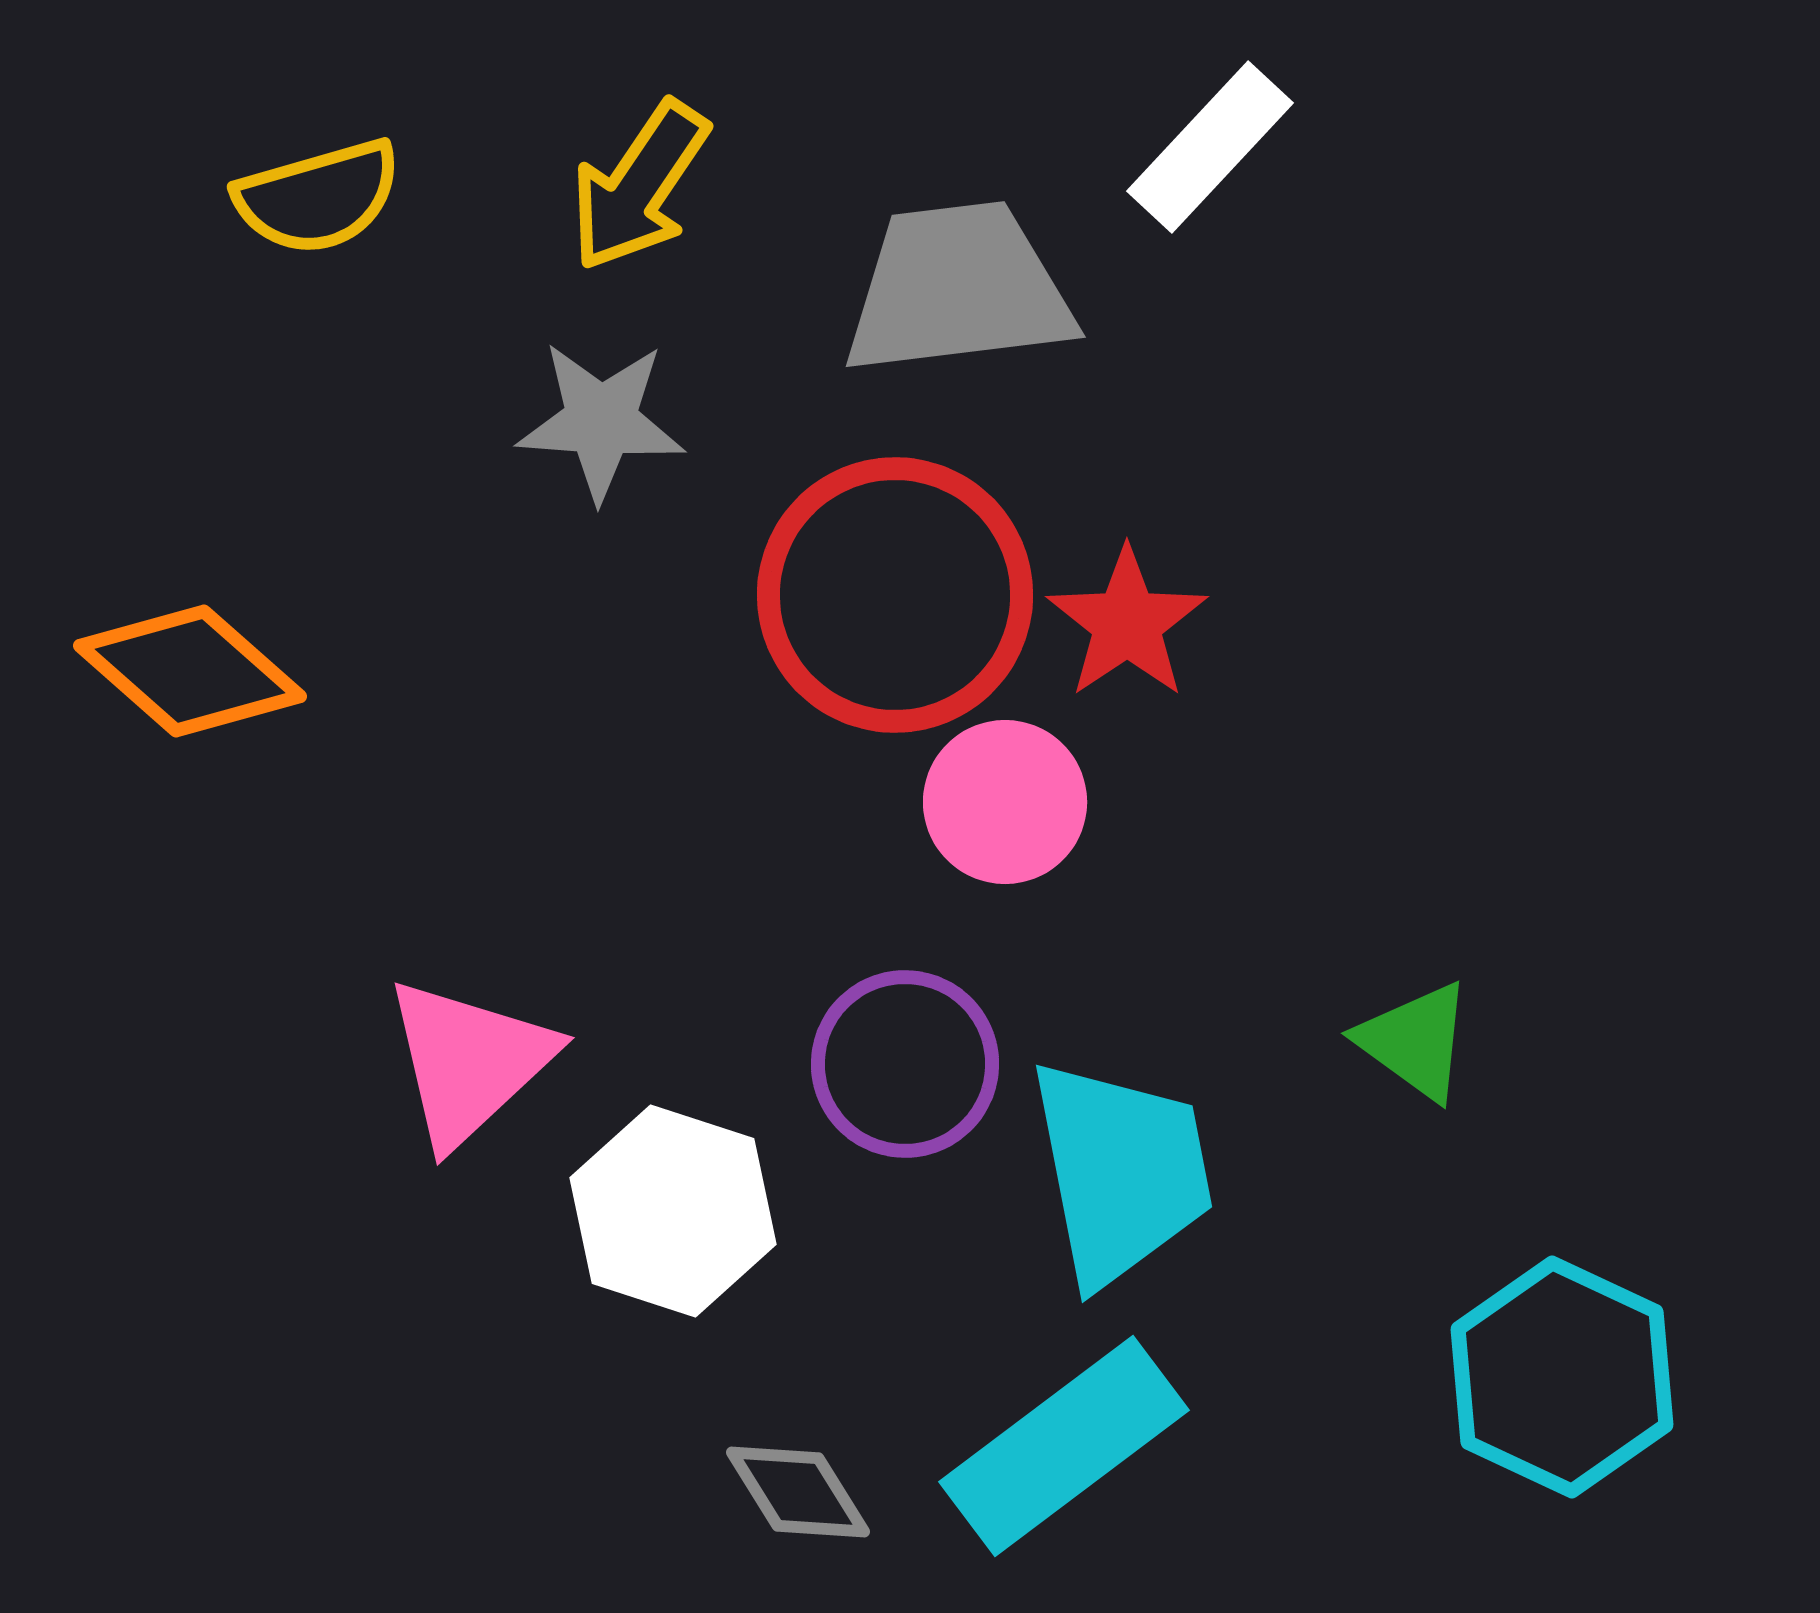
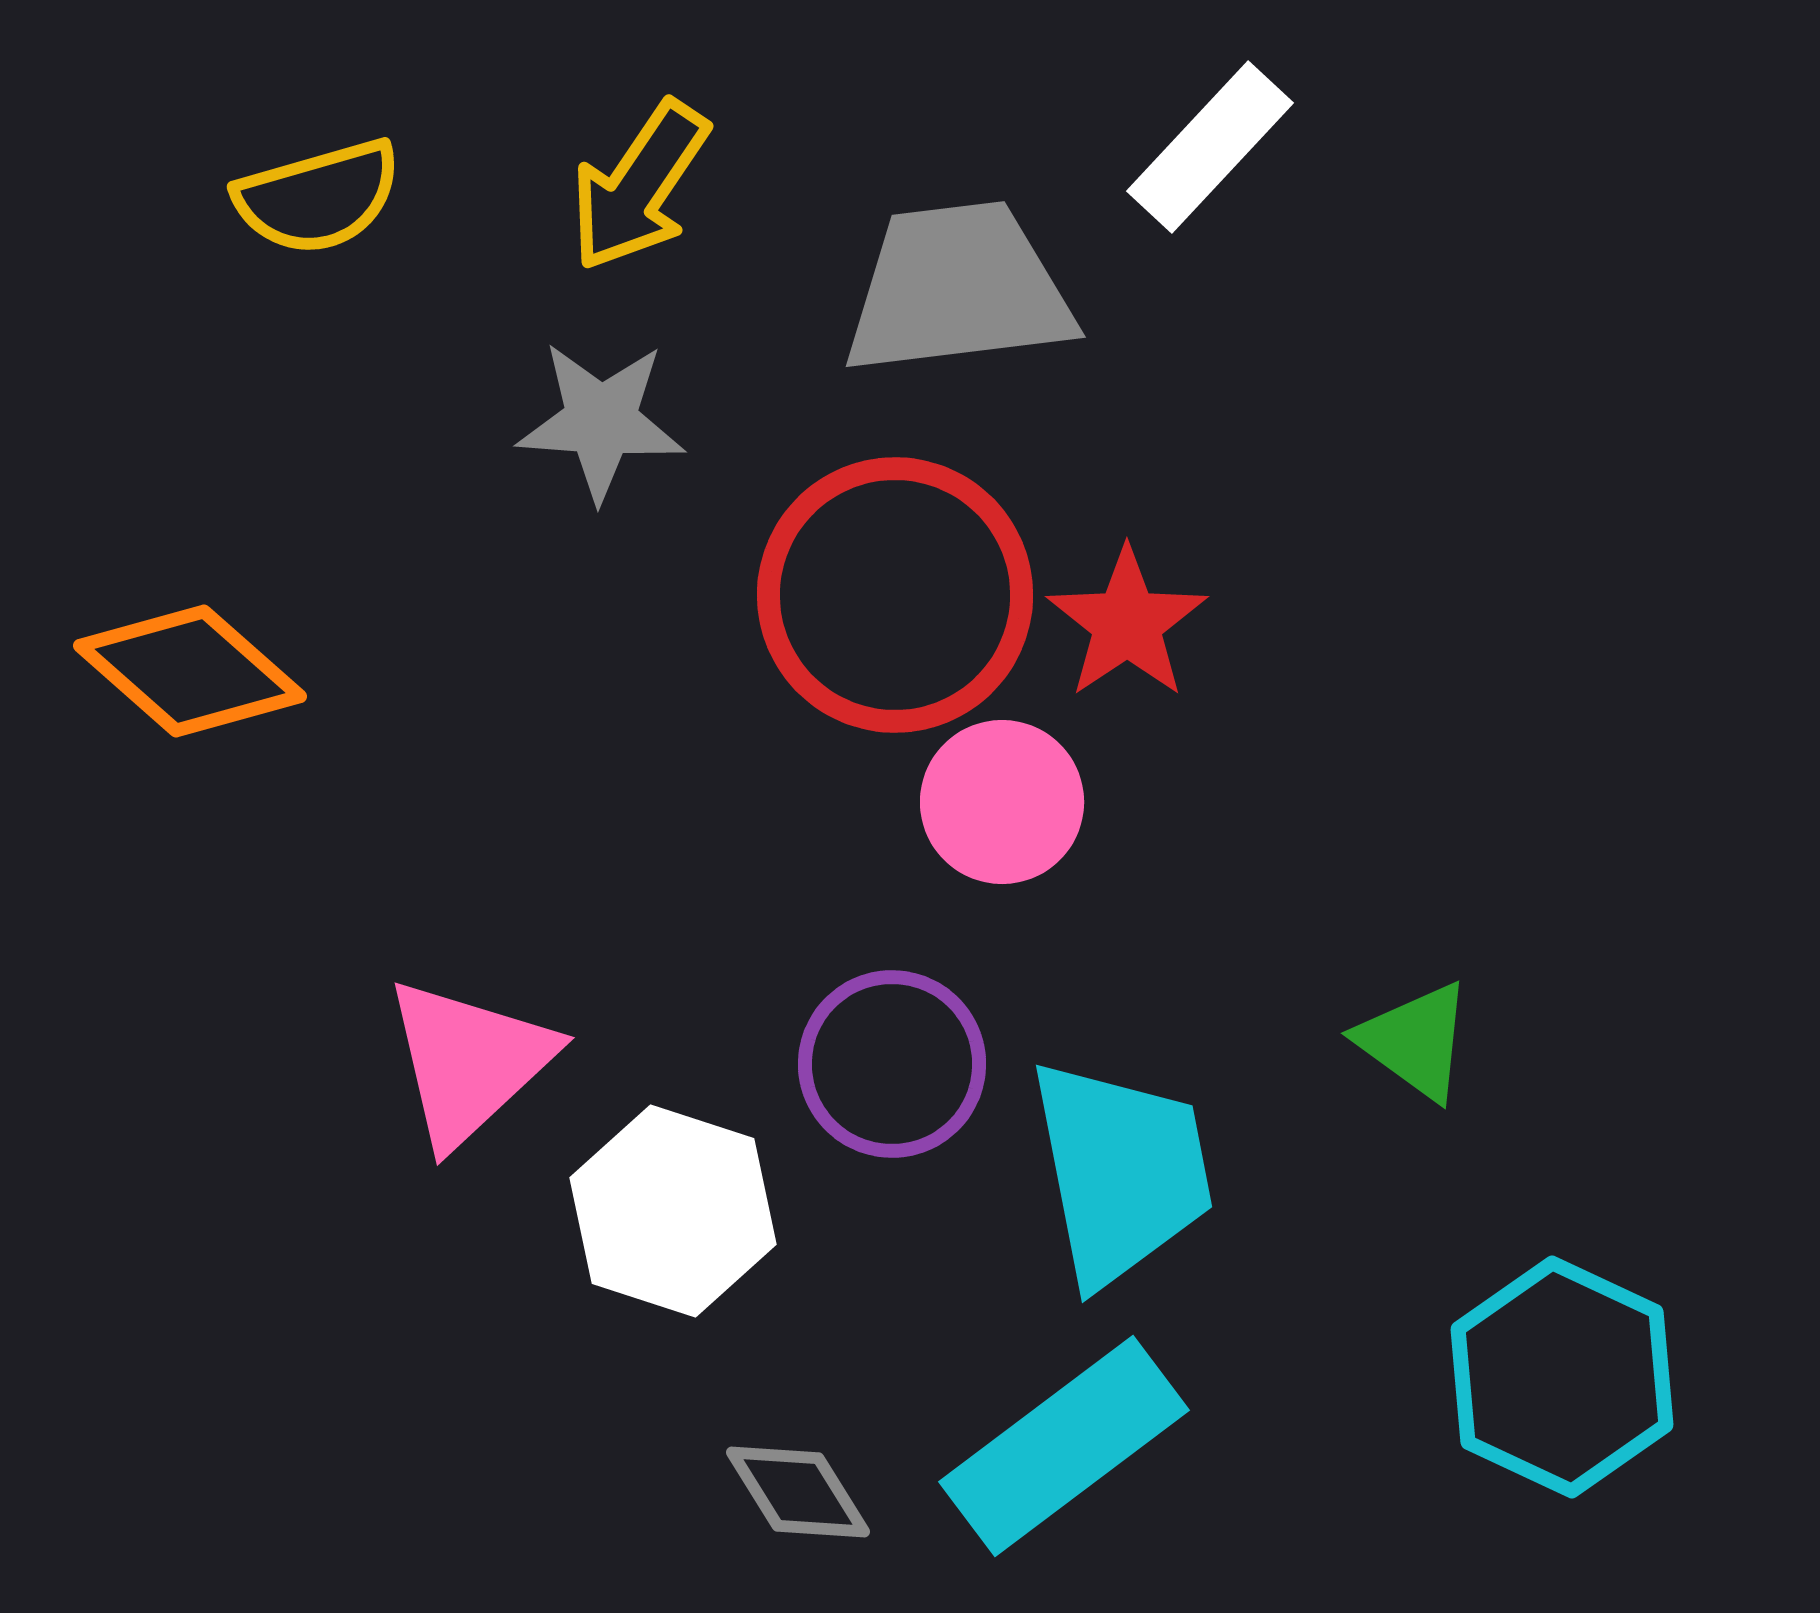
pink circle: moved 3 px left
purple circle: moved 13 px left
